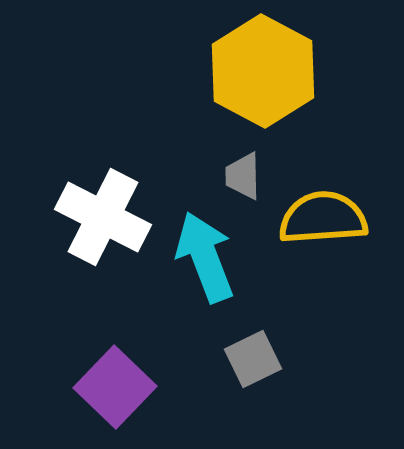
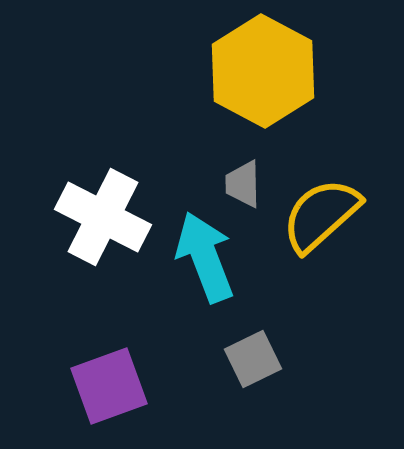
gray trapezoid: moved 8 px down
yellow semicircle: moved 2 px left, 3 px up; rotated 38 degrees counterclockwise
purple square: moved 6 px left, 1 px up; rotated 26 degrees clockwise
